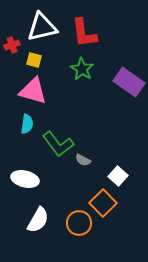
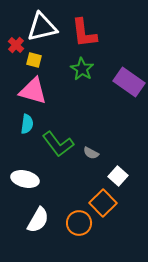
red cross: moved 4 px right; rotated 28 degrees counterclockwise
gray semicircle: moved 8 px right, 7 px up
